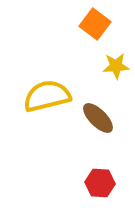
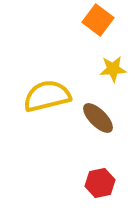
orange square: moved 3 px right, 4 px up
yellow star: moved 3 px left, 3 px down
red hexagon: rotated 16 degrees counterclockwise
